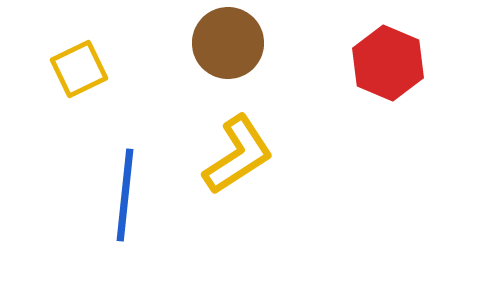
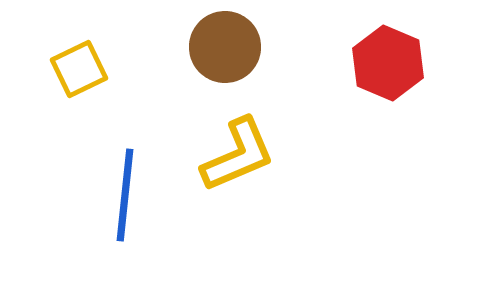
brown circle: moved 3 px left, 4 px down
yellow L-shape: rotated 10 degrees clockwise
